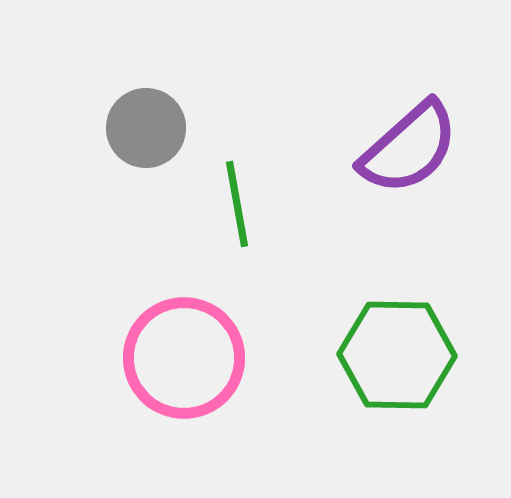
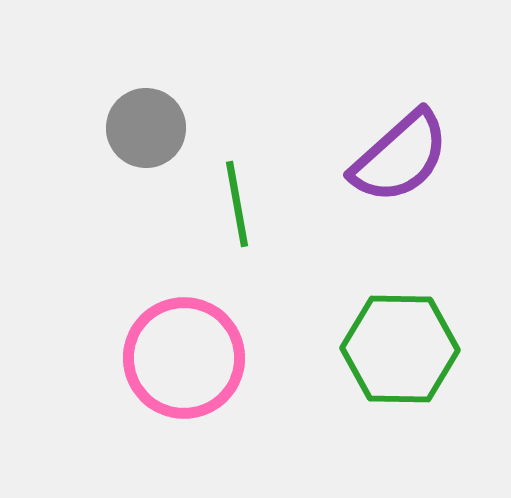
purple semicircle: moved 9 px left, 9 px down
green hexagon: moved 3 px right, 6 px up
